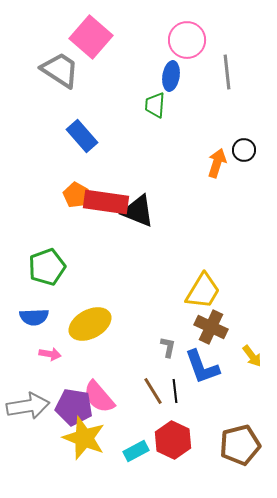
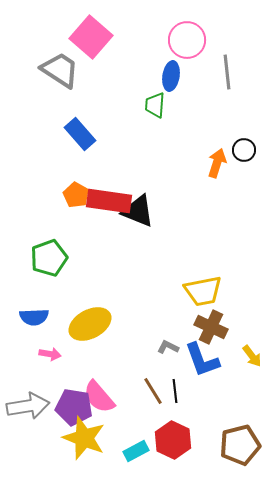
blue rectangle: moved 2 px left, 2 px up
red rectangle: moved 3 px right, 1 px up
green pentagon: moved 2 px right, 9 px up
yellow trapezoid: rotated 48 degrees clockwise
gray L-shape: rotated 75 degrees counterclockwise
blue L-shape: moved 7 px up
